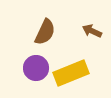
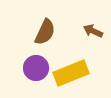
brown arrow: moved 1 px right
